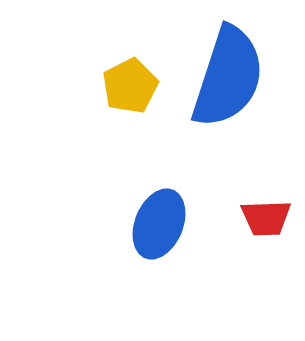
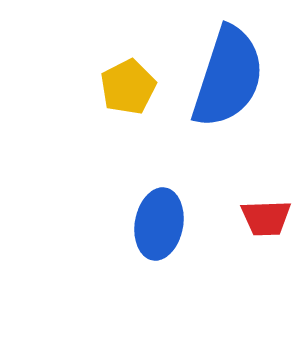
yellow pentagon: moved 2 px left, 1 px down
blue ellipse: rotated 12 degrees counterclockwise
